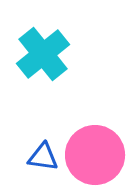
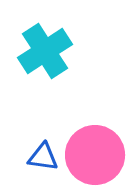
cyan cross: moved 2 px right, 3 px up; rotated 6 degrees clockwise
